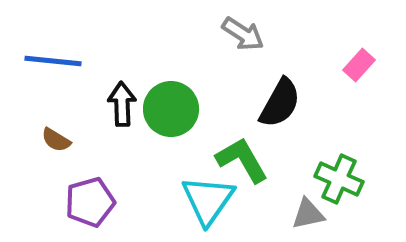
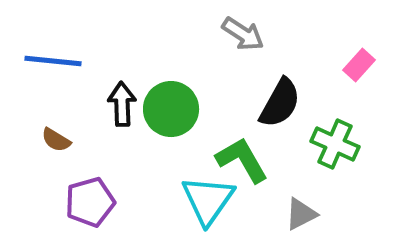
green cross: moved 4 px left, 35 px up
gray triangle: moved 7 px left; rotated 15 degrees counterclockwise
